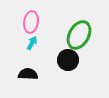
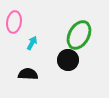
pink ellipse: moved 17 px left
